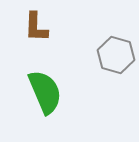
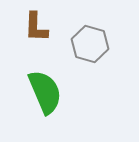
gray hexagon: moved 26 px left, 11 px up
